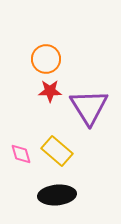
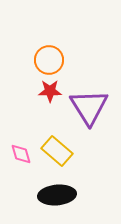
orange circle: moved 3 px right, 1 px down
